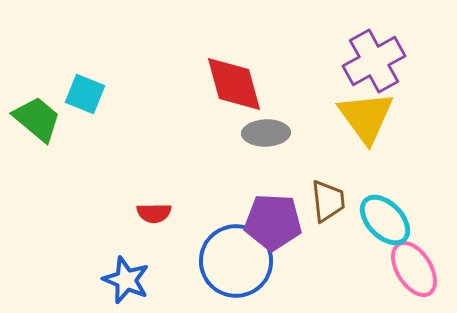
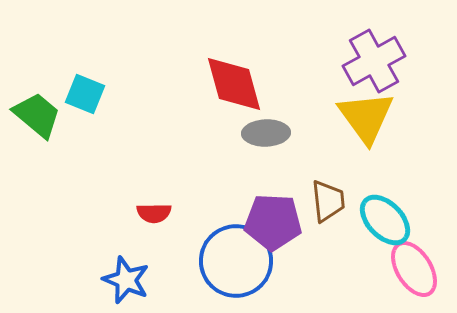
green trapezoid: moved 4 px up
